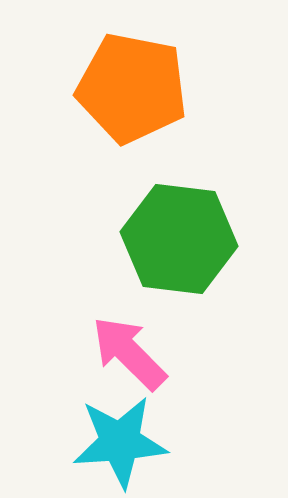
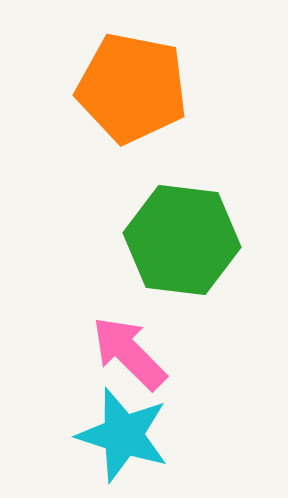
green hexagon: moved 3 px right, 1 px down
cyan star: moved 3 px right, 7 px up; rotated 22 degrees clockwise
